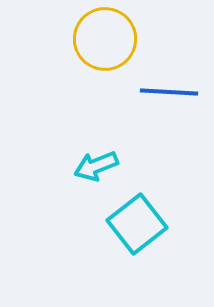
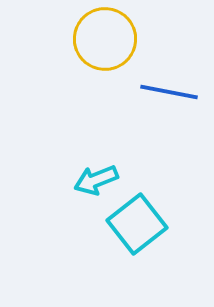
blue line: rotated 8 degrees clockwise
cyan arrow: moved 14 px down
